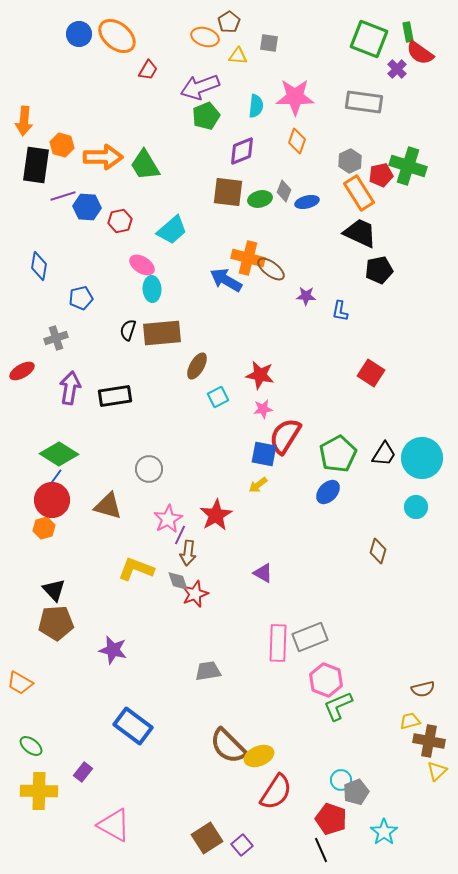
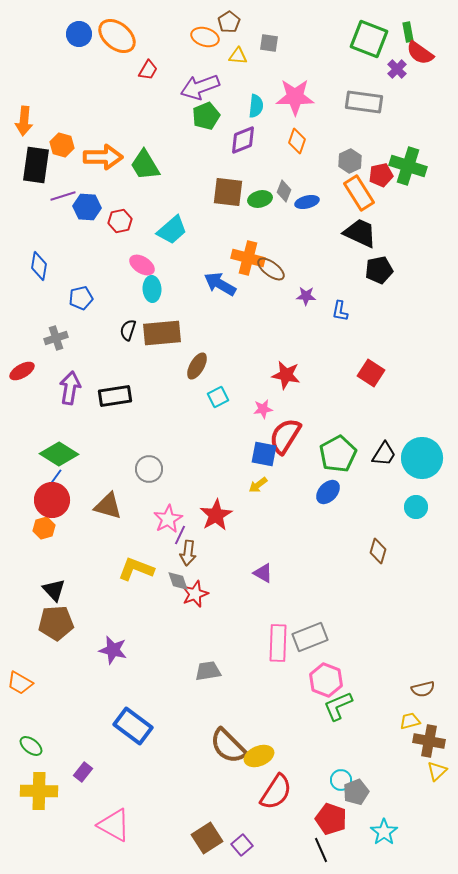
purple diamond at (242, 151): moved 1 px right, 11 px up
blue arrow at (226, 280): moved 6 px left, 4 px down
red star at (260, 375): moved 26 px right
